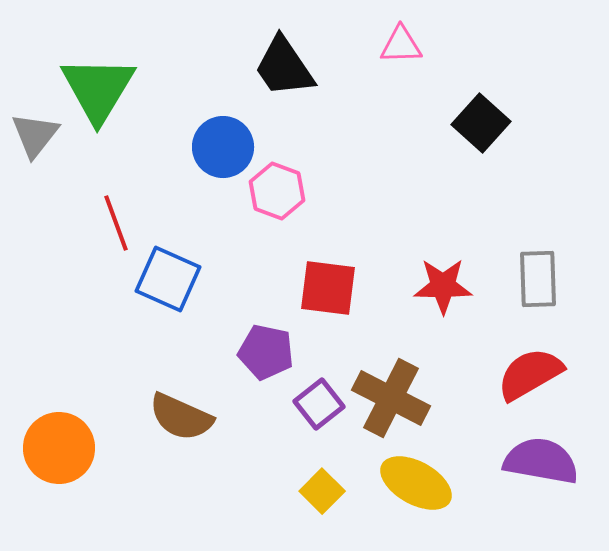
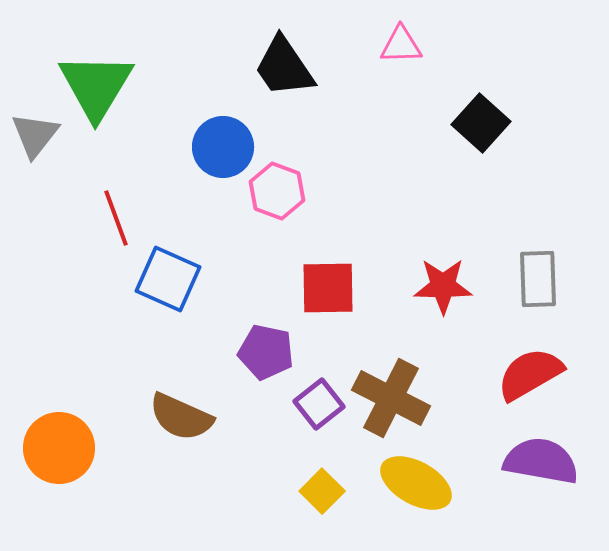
green triangle: moved 2 px left, 3 px up
red line: moved 5 px up
red square: rotated 8 degrees counterclockwise
